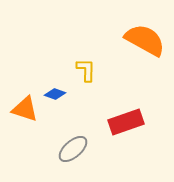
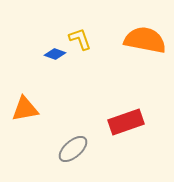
orange semicircle: rotated 18 degrees counterclockwise
yellow L-shape: moved 6 px left, 31 px up; rotated 20 degrees counterclockwise
blue diamond: moved 40 px up
orange triangle: rotated 28 degrees counterclockwise
